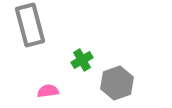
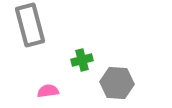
green cross: rotated 15 degrees clockwise
gray hexagon: rotated 24 degrees clockwise
